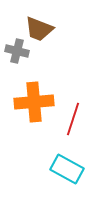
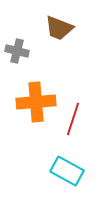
brown trapezoid: moved 20 px right, 1 px up
orange cross: moved 2 px right
cyan rectangle: moved 2 px down
